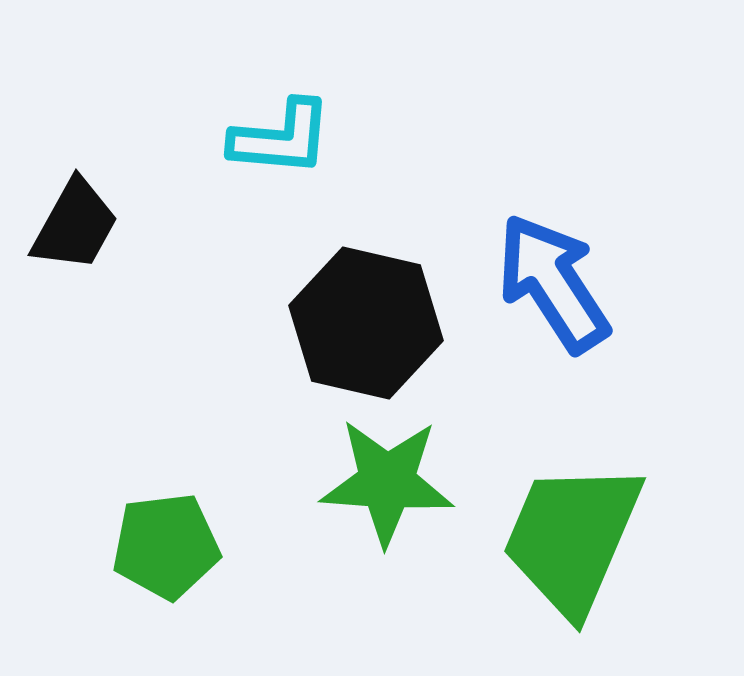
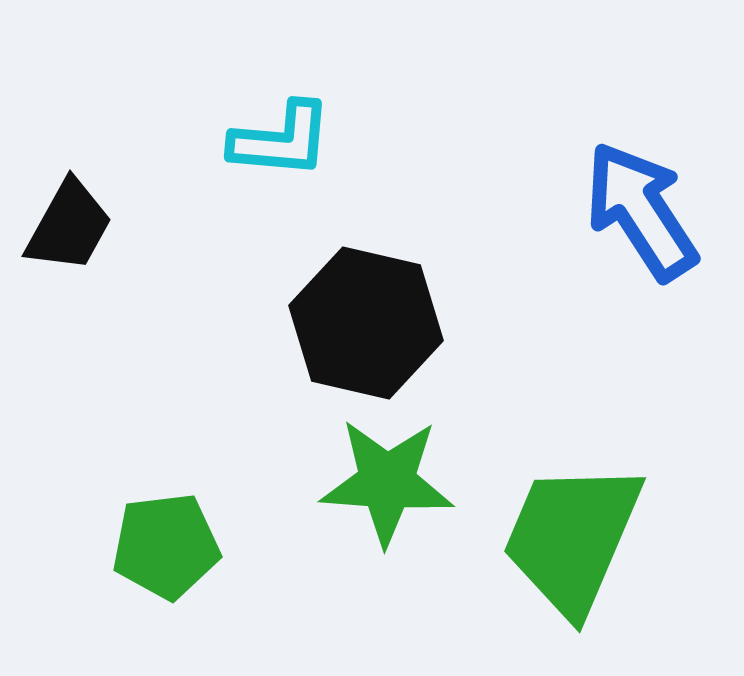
cyan L-shape: moved 2 px down
black trapezoid: moved 6 px left, 1 px down
blue arrow: moved 88 px right, 72 px up
